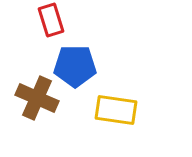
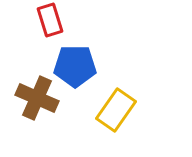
red rectangle: moved 1 px left
yellow rectangle: rotated 63 degrees counterclockwise
